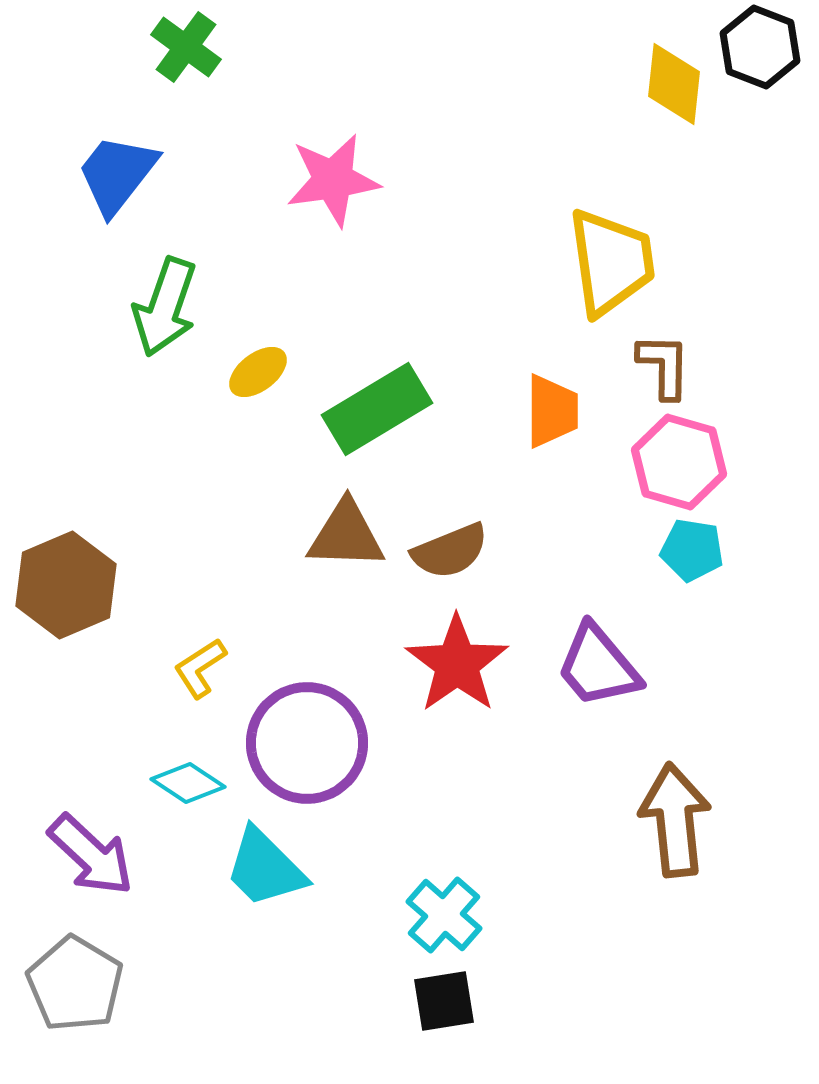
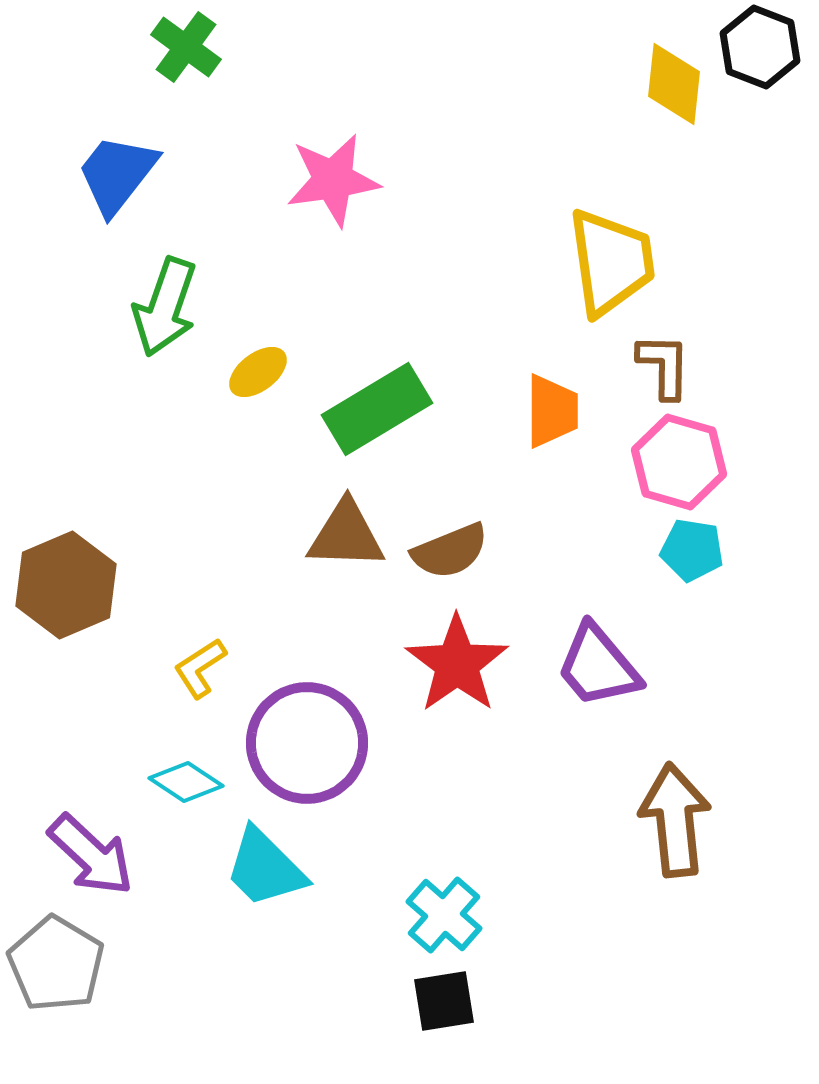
cyan diamond: moved 2 px left, 1 px up
gray pentagon: moved 19 px left, 20 px up
